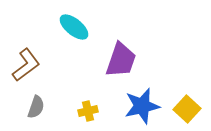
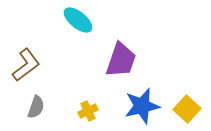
cyan ellipse: moved 4 px right, 7 px up
yellow cross: rotated 12 degrees counterclockwise
